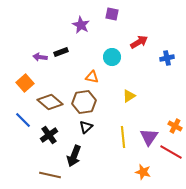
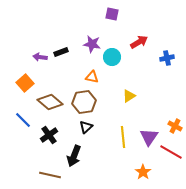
purple star: moved 11 px right, 19 px down; rotated 18 degrees counterclockwise
orange star: rotated 21 degrees clockwise
